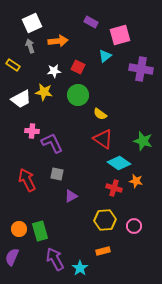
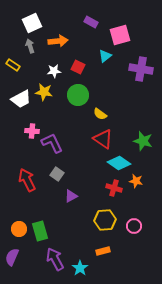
gray square: rotated 24 degrees clockwise
